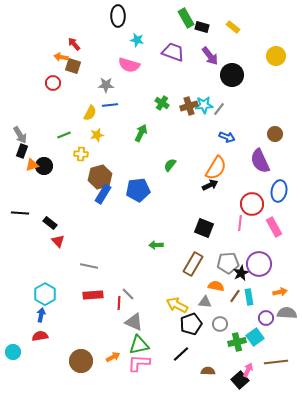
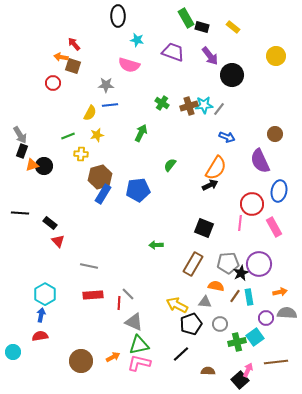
green line at (64, 135): moved 4 px right, 1 px down
pink L-shape at (139, 363): rotated 10 degrees clockwise
